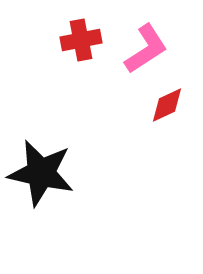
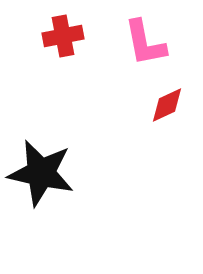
red cross: moved 18 px left, 4 px up
pink L-shape: moved 1 px left, 6 px up; rotated 112 degrees clockwise
